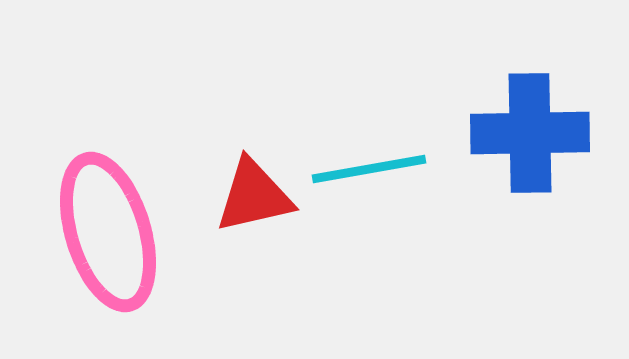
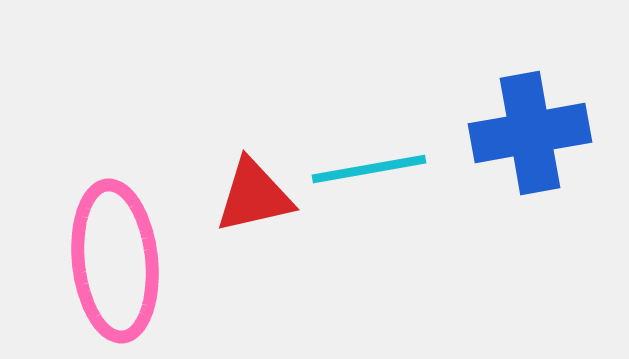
blue cross: rotated 9 degrees counterclockwise
pink ellipse: moved 7 px right, 29 px down; rotated 11 degrees clockwise
